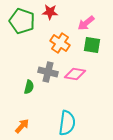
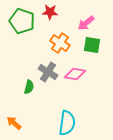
gray cross: rotated 18 degrees clockwise
orange arrow: moved 8 px left, 3 px up; rotated 91 degrees counterclockwise
